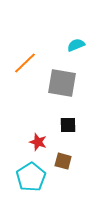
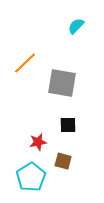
cyan semicircle: moved 19 px up; rotated 24 degrees counterclockwise
red star: rotated 30 degrees counterclockwise
